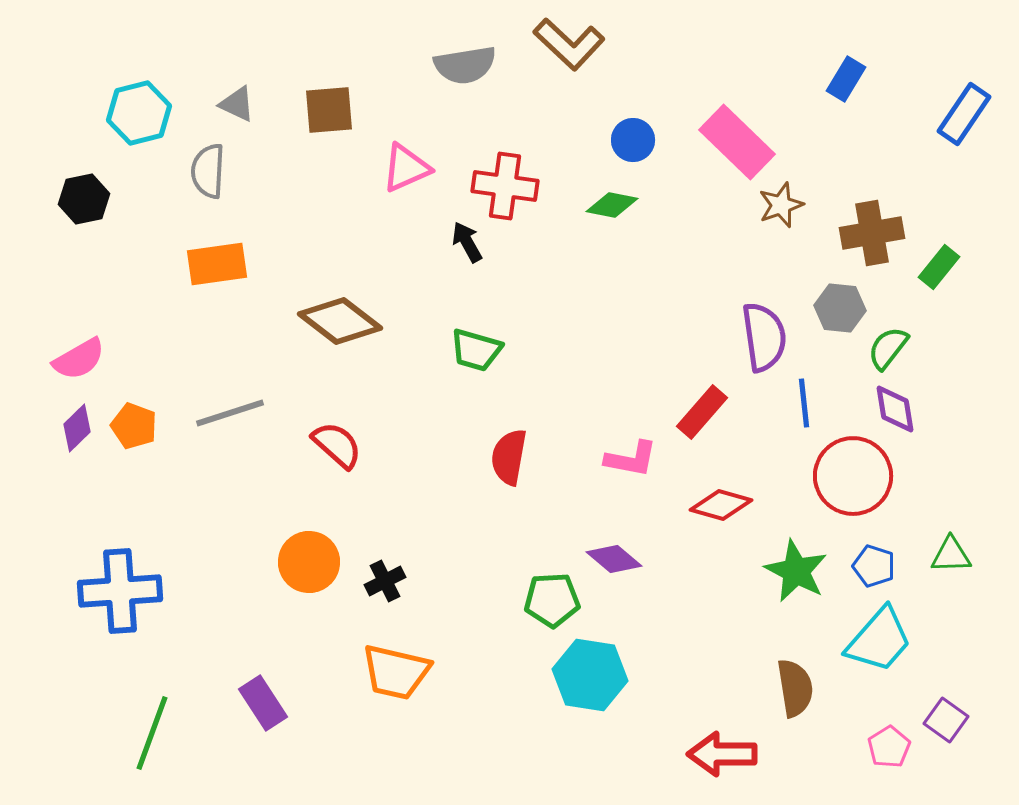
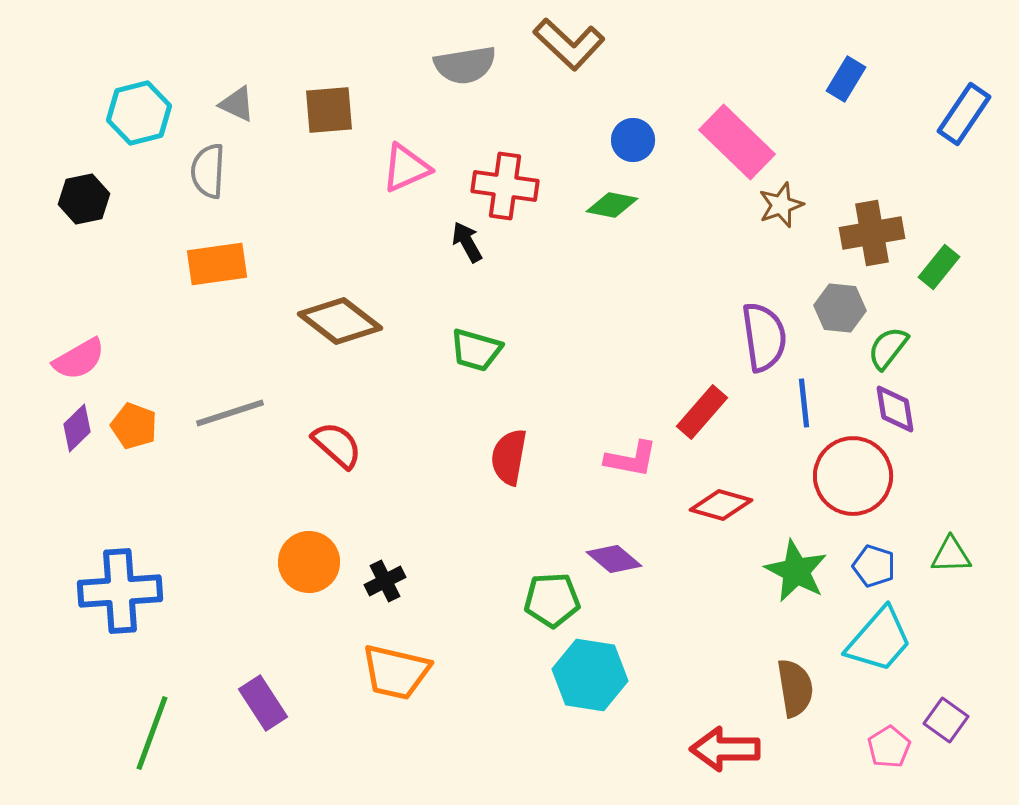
red arrow at (722, 754): moved 3 px right, 5 px up
